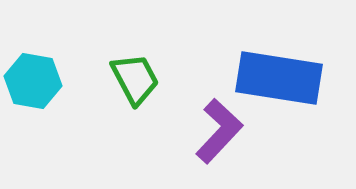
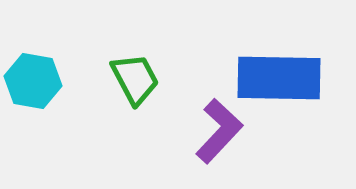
blue rectangle: rotated 8 degrees counterclockwise
